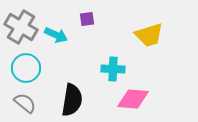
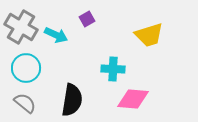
purple square: rotated 21 degrees counterclockwise
